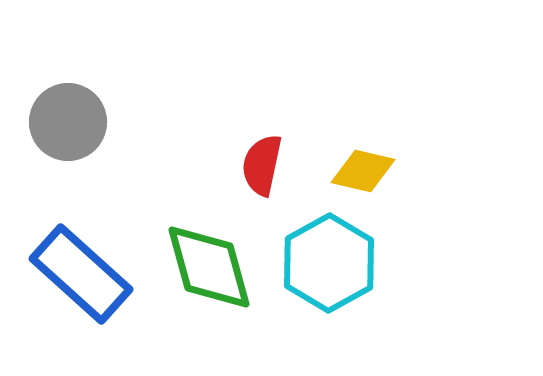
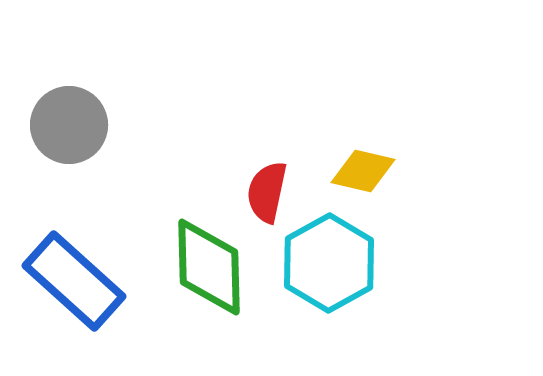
gray circle: moved 1 px right, 3 px down
red semicircle: moved 5 px right, 27 px down
green diamond: rotated 14 degrees clockwise
blue rectangle: moved 7 px left, 7 px down
